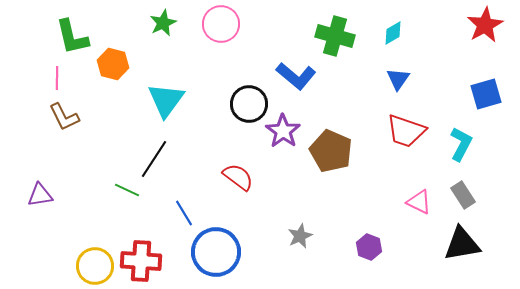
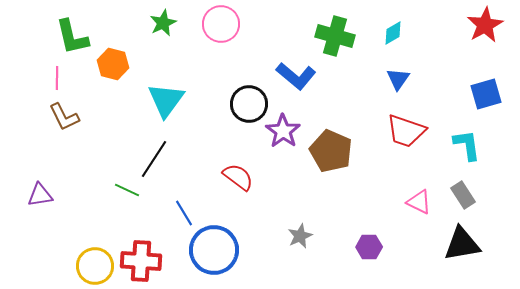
cyan L-shape: moved 6 px right, 1 px down; rotated 36 degrees counterclockwise
purple hexagon: rotated 20 degrees counterclockwise
blue circle: moved 2 px left, 2 px up
